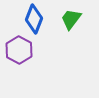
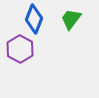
purple hexagon: moved 1 px right, 1 px up
